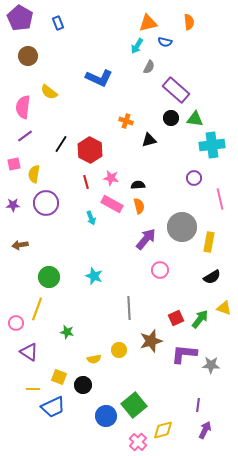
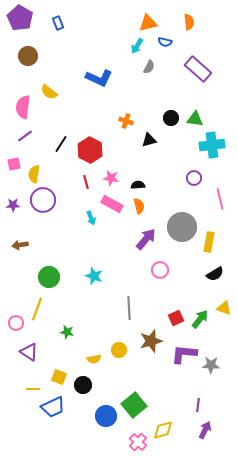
purple rectangle at (176, 90): moved 22 px right, 21 px up
purple circle at (46, 203): moved 3 px left, 3 px up
black semicircle at (212, 277): moved 3 px right, 3 px up
